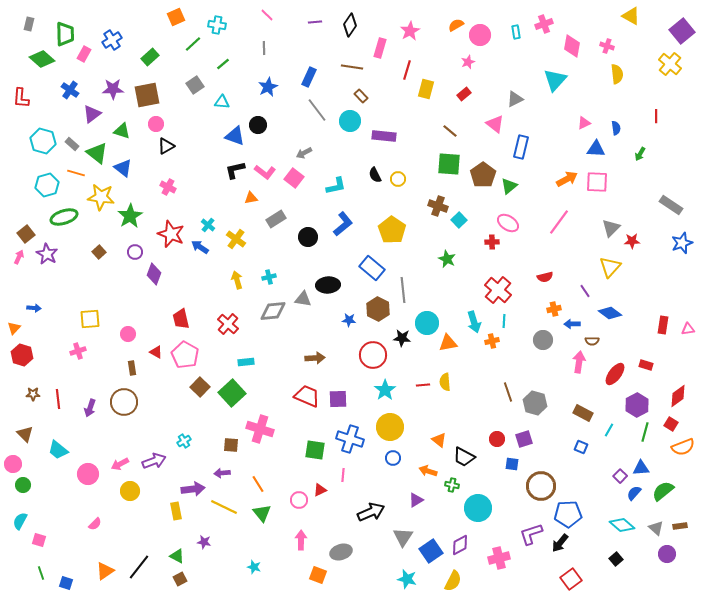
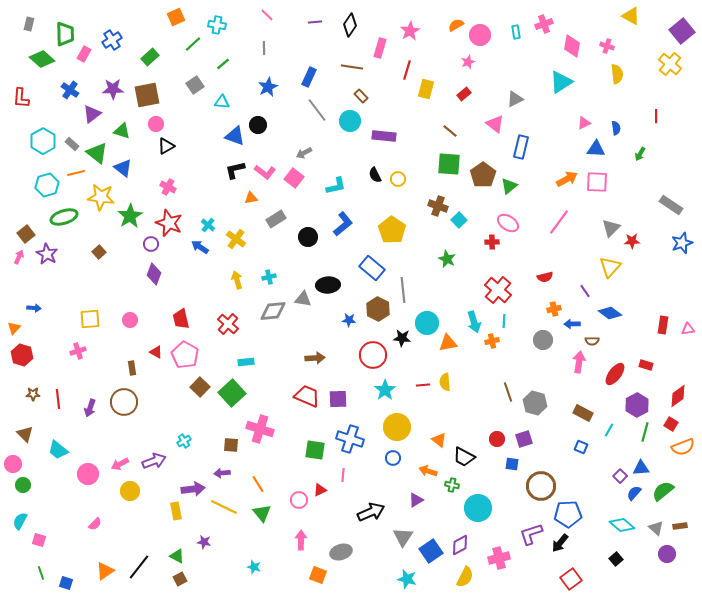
cyan triangle at (555, 80): moved 6 px right, 2 px down; rotated 15 degrees clockwise
cyan hexagon at (43, 141): rotated 15 degrees clockwise
orange line at (76, 173): rotated 30 degrees counterclockwise
red star at (171, 234): moved 2 px left, 11 px up
purple circle at (135, 252): moved 16 px right, 8 px up
pink circle at (128, 334): moved 2 px right, 14 px up
yellow circle at (390, 427): moved 7 px right
yellow semicircle at (453, 581): moved 12 px right, 4 px up
